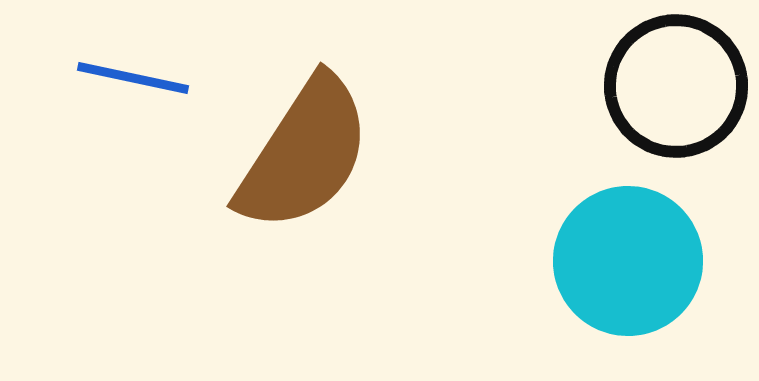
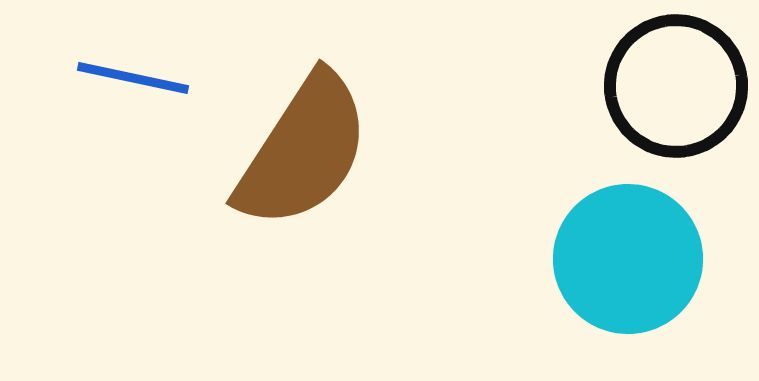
brown semicircle: moved 1 px left, 3 px up
cyan circle: moved 2 px up
